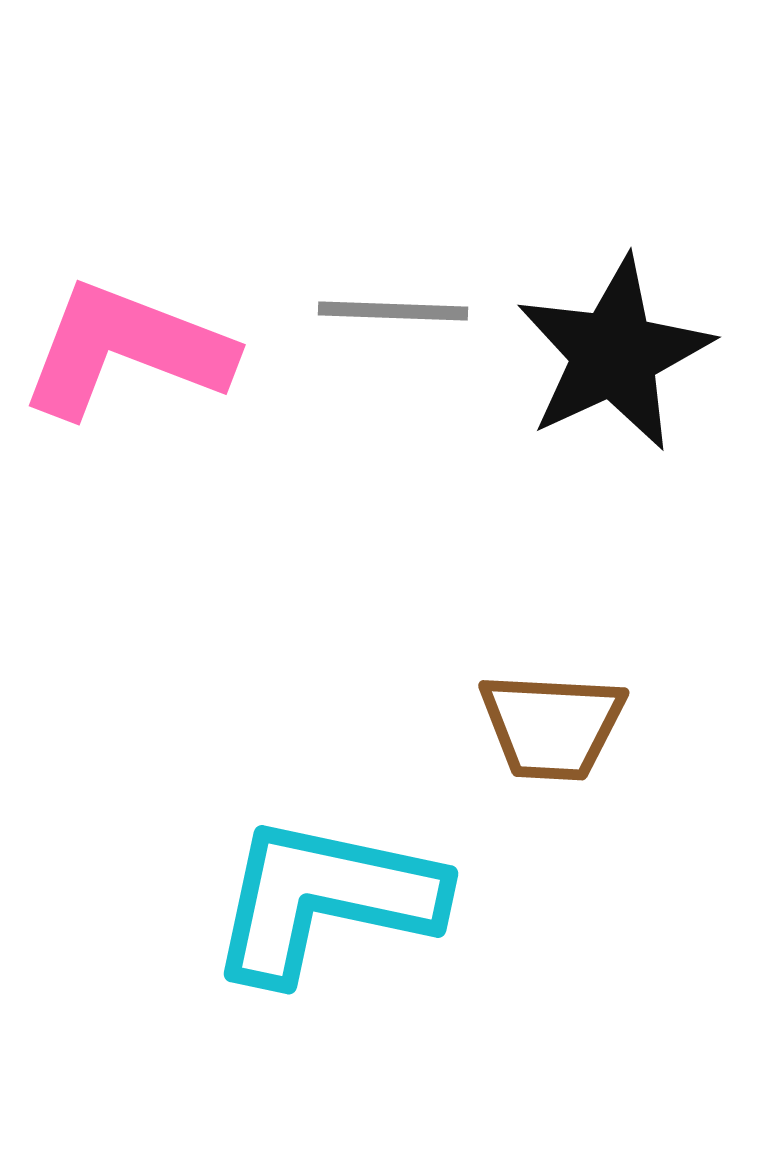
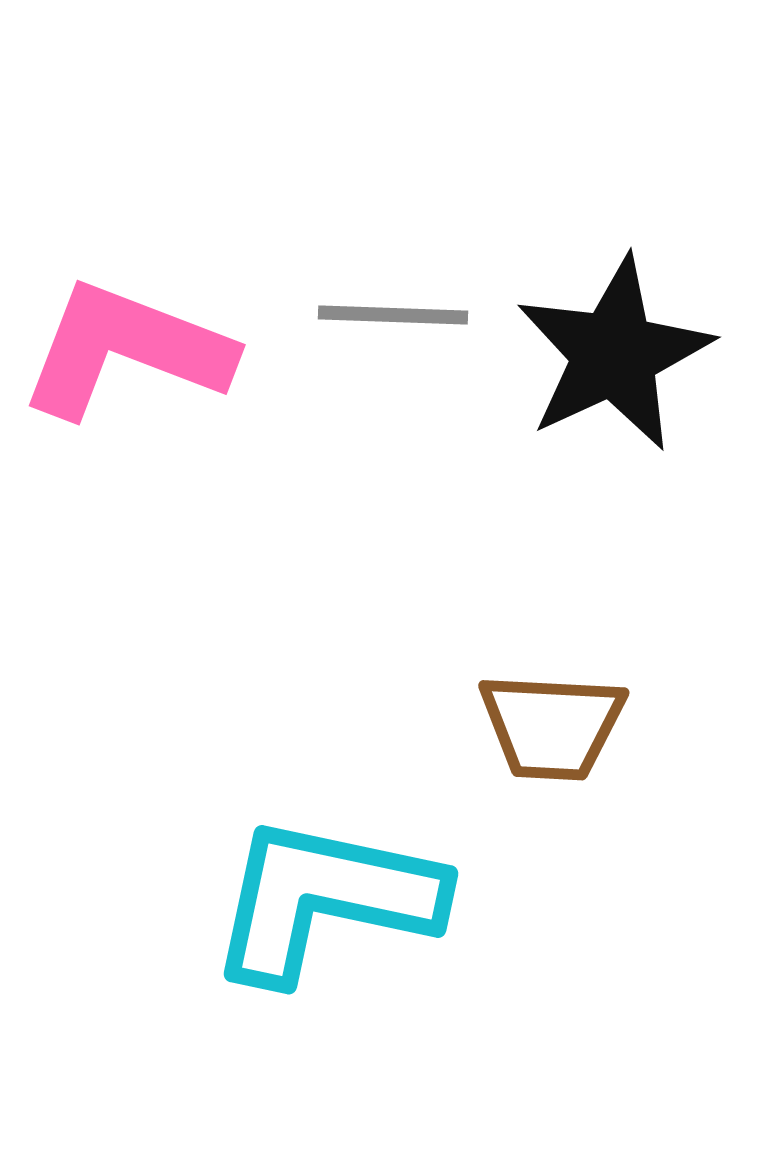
gray line: moved 4 px down
